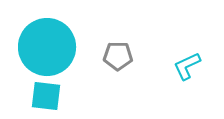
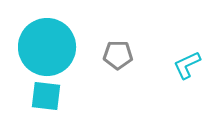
gray pentagon: moved 1 px up
cyan L-shape: moved 1 px up
